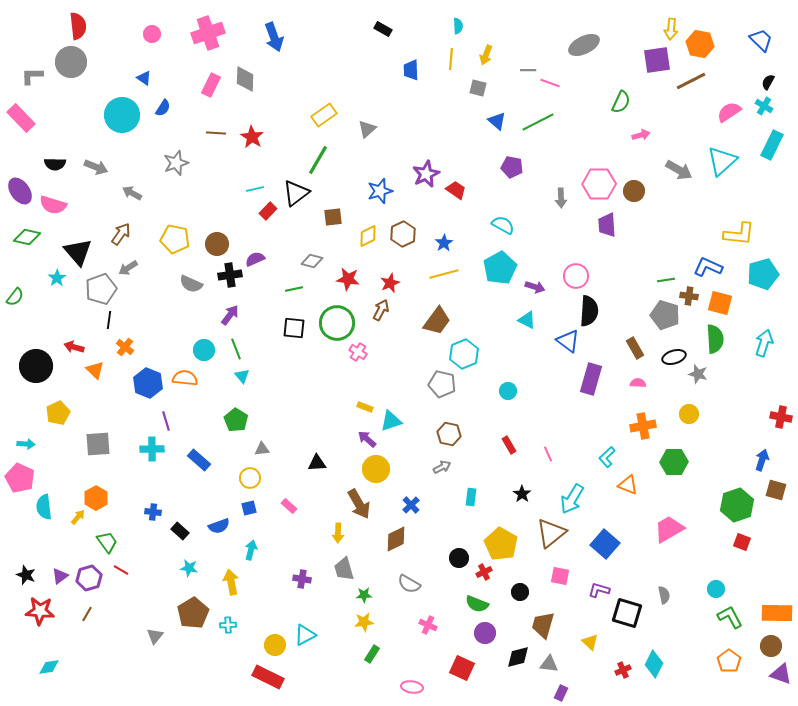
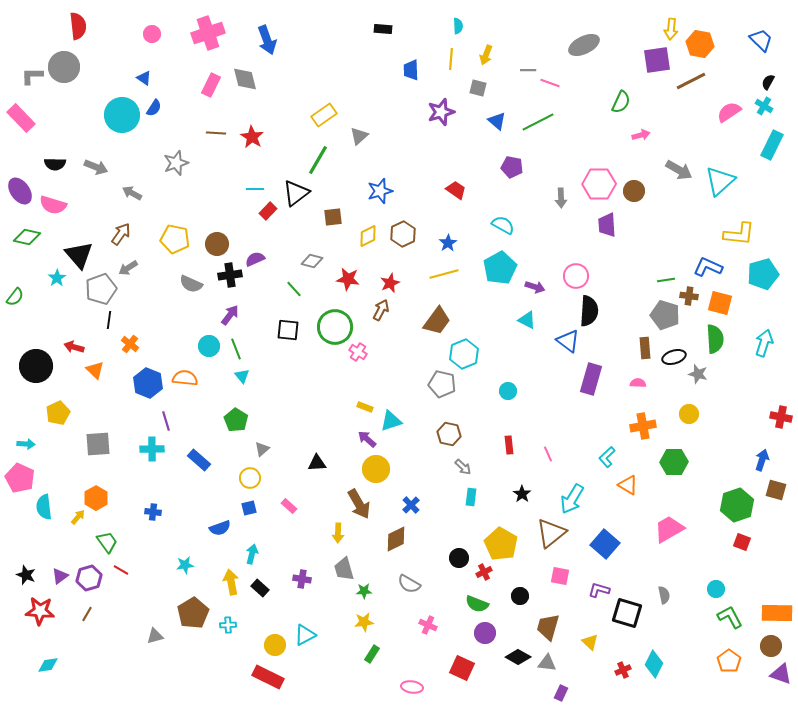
black rectangle at (383, 29): rotated 24 degrees counterclockwise
blue arrow at (274, 37): moved 7 px left, 3 px down
gray circle at (71, 62): moved 7 px left, 5 px down
gray diamond at (245, 79): rotated 16 degrees counterclockwise
blue semicircle at (163, 108): moved 9 px left
gray triangle at (367, 129): moved 8 px left, 7 px down
cyan triangle at (722, 161): moved 2 px left, 20 px down
purple star at (426, 174): moved 15 px right, 62 px up; rotated 8 degrees clockwise
cyan line at (255, 189): rotated 12 degrees clockwise
blue star at (444, 243): moved 4 px right
black triangle at (78, 252): moved 1 px right, 3 px down
green line at (294, 289): rotated 60 degrees clockwise
green circle at (337, 323): moved 2 px left, 4 px down
black square at (294, 328): moved 6 px left, 2 px down
orange cross at (125, 347): moved 5 px right, 3 px up
brown rectangle at (635, 348): moved 10 px right; rotated 25 degrees clockwise
cyan circle at (204, 350): moved 5 px right, 4 px up
red rectangle at (509, 445): rotated 24 degrees clockwise
gray triangle at (262, 449): rotated 35 degrees counterclockwise
gray arrow at (442, 467): moved 21 px right; rotated 72 degrees clockwise
orange triangle at (628, 485): rotated 10 degrees clockwise
blue semicircle at (219, 526): moved 1 px right, 2 px down
black rectangle at (180, 531): moved 80 px right, 57 px down
cyan arrow at (251, 550): moved 1 px right, 4 px down
cyan star at (189, 568): moved 4 px left, 3 px up; rotated 18 degrees counterclockwise
black circle at (520, 592): moved 4 px down
green star at (364, 595): moved 4 px up
brown trapezoid at (543, 625): moved 5 px right, 2 px down
gray triangle at (155, 636): rotated 36 degrees clockwise
black diamond at (518, 657): rotated 45 degrees clockwise
gray triangle at (549, 664): moved 2 px left, 1 px up
cyan diamond at (49, 667): moved 1 px left, 2 px up
